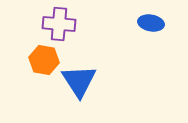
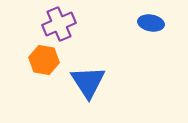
purple cross: rotated 28 degrees counterclockwise
blue triangle: moved 9 px right, 1 px down
